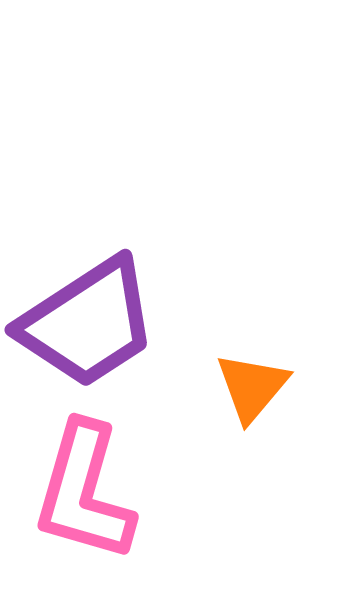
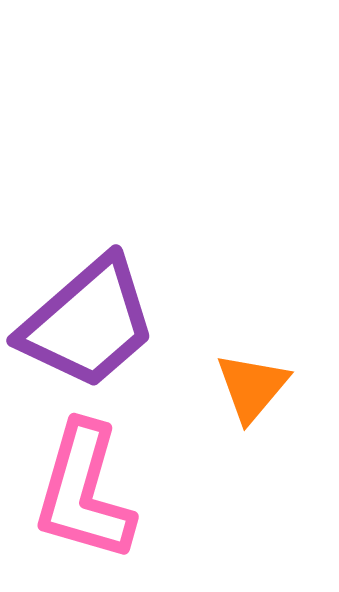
purple trapezoid: rotated 8 degrees counterclockwise
